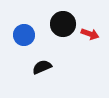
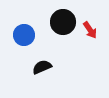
black circle: moved 2 px up
red arrow: moved 4 px up; rotated 36 degrees clockwise
